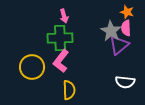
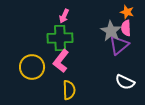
pink arrow: rotated 40 degrees clockwise
white semicircle: rotated 18 degrees clockwise
